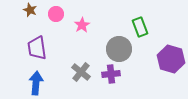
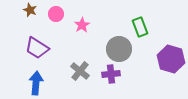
purple trapezoid: rotated 50 degrees counterclockwise
gray cross: moved 1 px left, 1 px up
